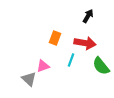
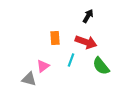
orange rectangle: rotated 24 degrees counterclockwise
red arrow: moved 1 px right, 1 px up; rotated 10 degrees clockwise
pink triangle: rotated 16 degrees counterclockwise
gray triangle: rotated 28 degrees counterclockwise
